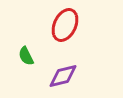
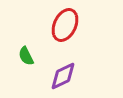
purple diamond: rotated 12 degrees counterclockwise
